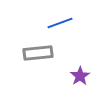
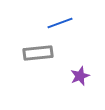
purple star: rotated 12 degrees clockwise
